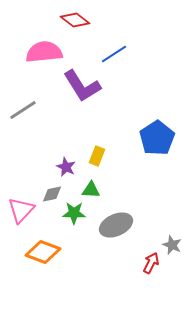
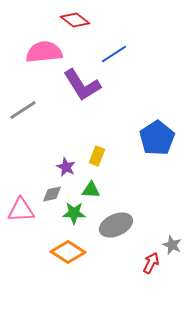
purple L-shape: moved 1 px up
pink triangle: rotated 44 degrees clockwise
orange diamond: moved 25 px right; rotated 12 degrees clockwise
